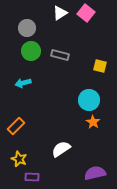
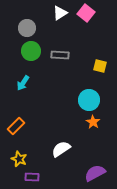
gray rectangle: rotated 12 degrees counterclockwise
cyan arrow: rotated 42 degrees counterclockwise
purple semicircle: rotated 15 degrees counterclockwise
